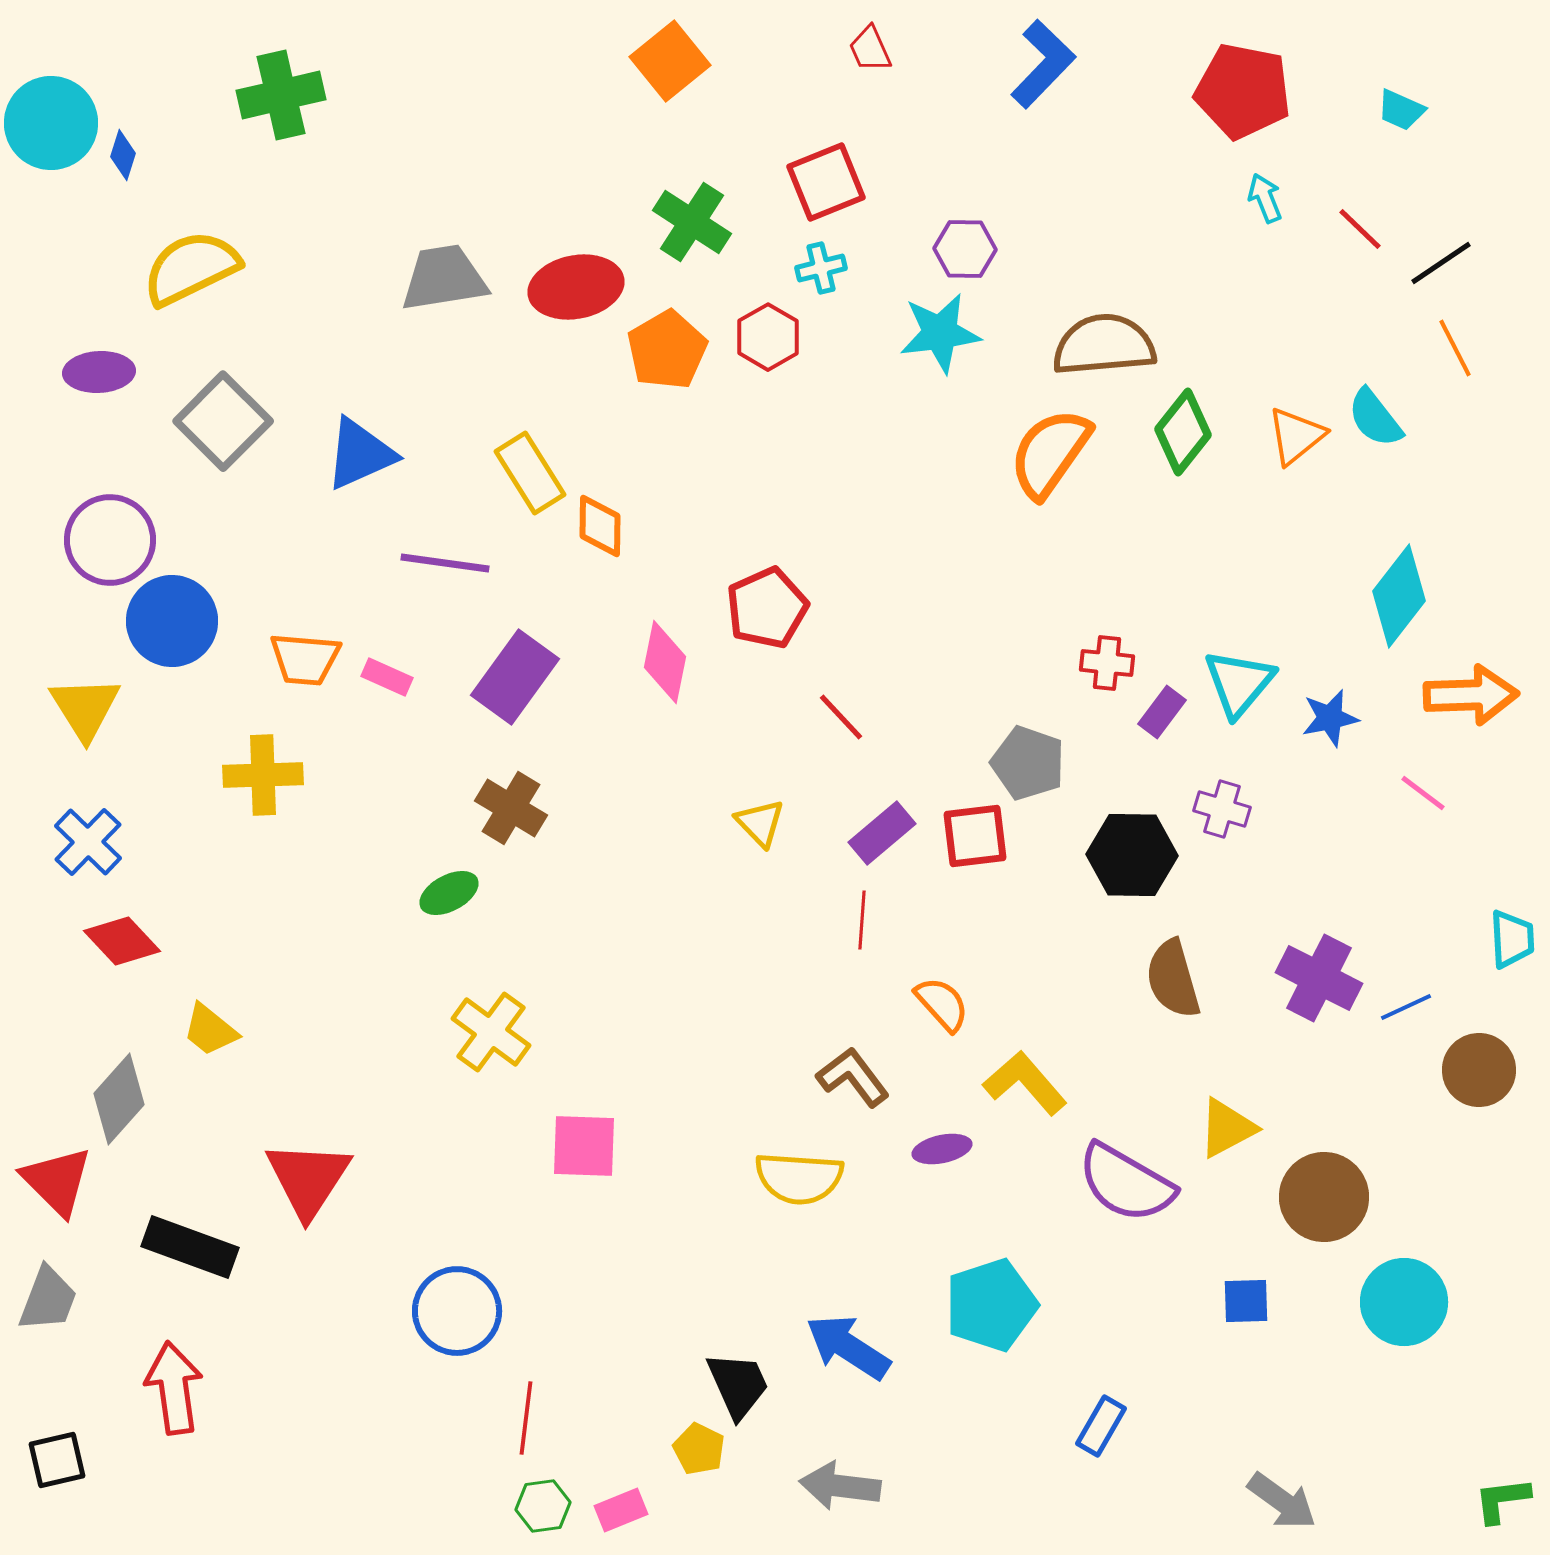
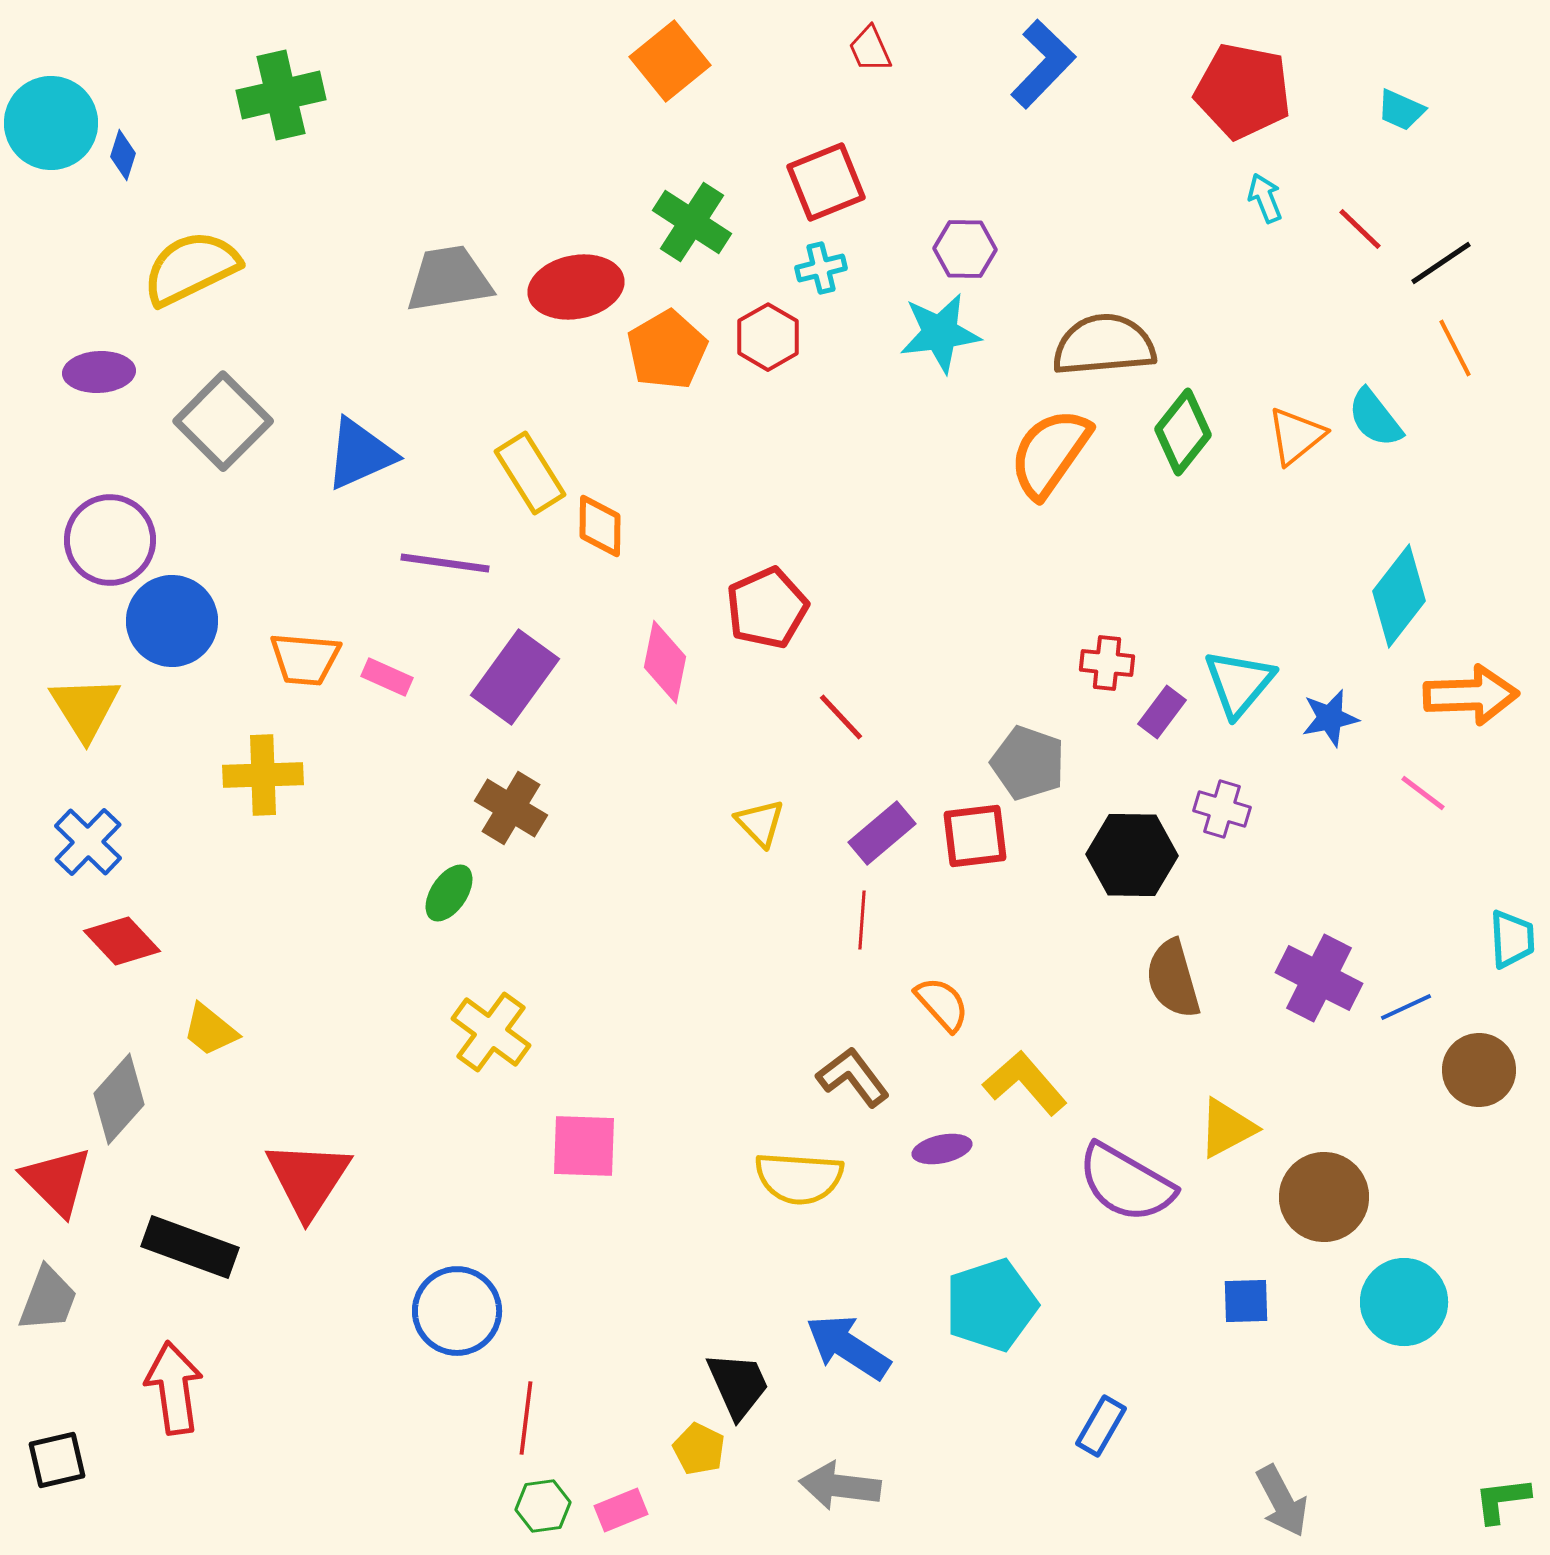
gray trapezoid at (444, 278): moved 5 px right, 1 px down
green ellipse at (449, 893): rotated 28 degrees counterclockwise
gray arrow at (1282, 1501): rotated 26 degrees clockwise
